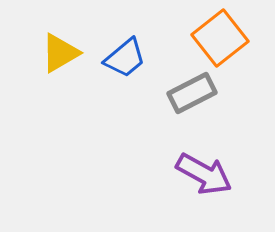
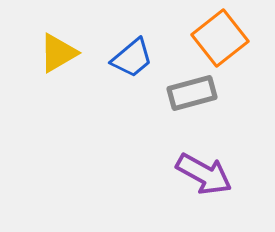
yellow triangle: moved 2 px left
blue trapezoid: moved 7 px right
gray rectangle: rotated 12 degrees clockwise
